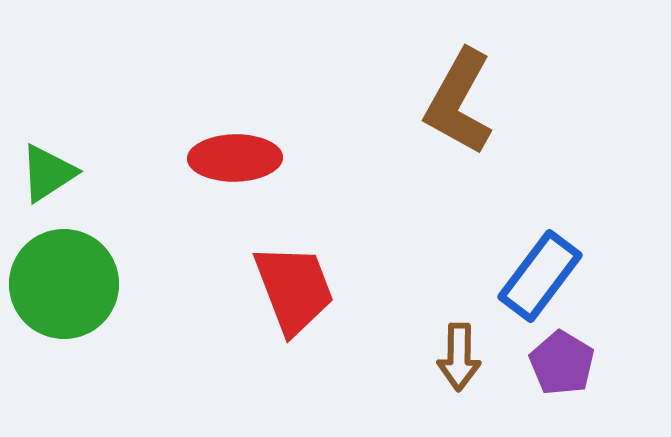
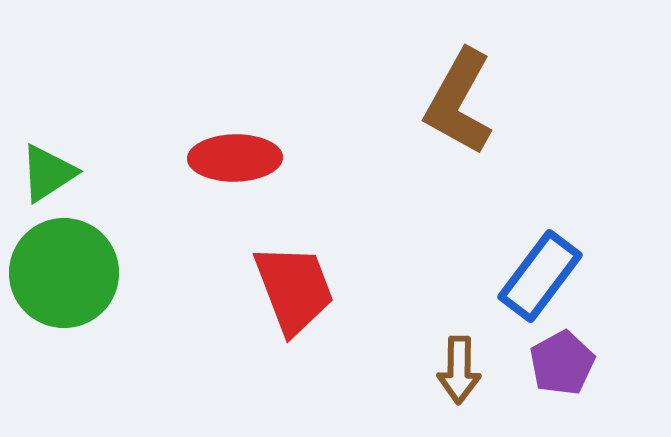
green circle: moved 11 px up
brown arrow: moved 13 px down
purple pentagon: rotated 12 degrees clockwise
